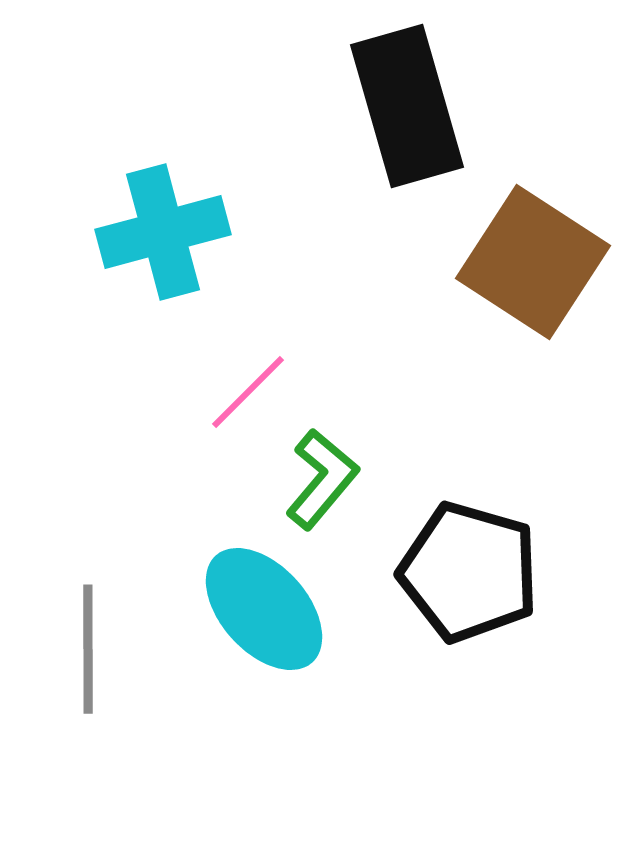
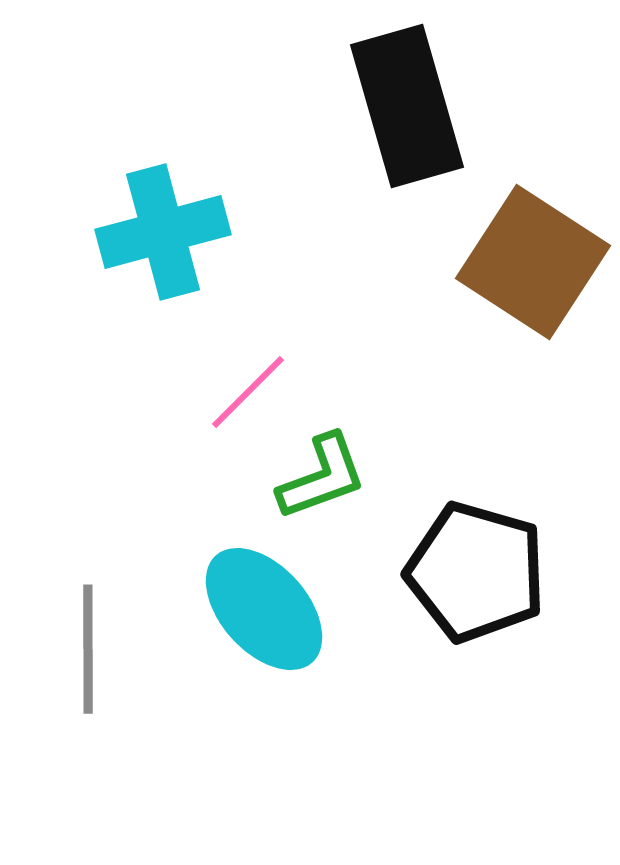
green L-shape: moved 2 px up; rotated 30 degrees clockwise
black pentagon: moved 7 px right
